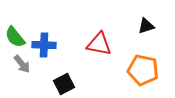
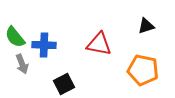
gray arrow: rotated 18 degrees clockwise
